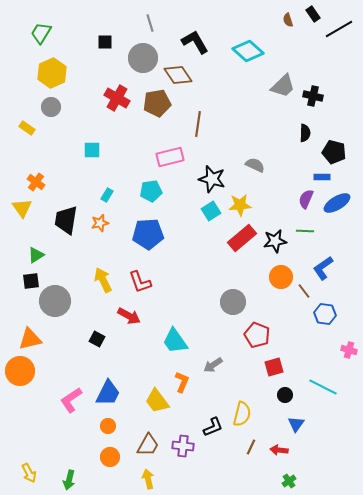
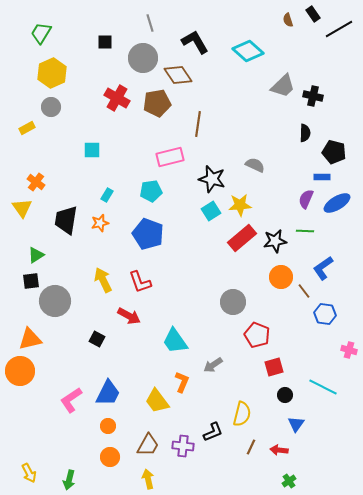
yellow rectangle at (27, 128): rotated 63 degrees counterclockwise
blue pentagon at (148, 234): rotated 24 degrees clockwise
black L-shape at (213, 427): moved 5 px down
